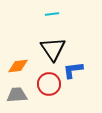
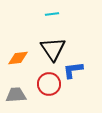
orange diamond: moved 8 px up
gray trapezoid: moved 1 px left
